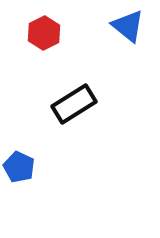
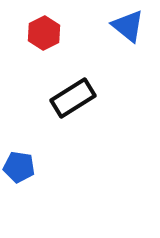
black rectangle: moved 1 px left, 6 px up
blue pentagon: rotated 16 degrees counterclockwise
